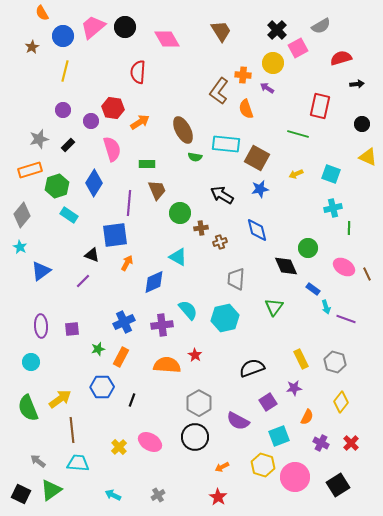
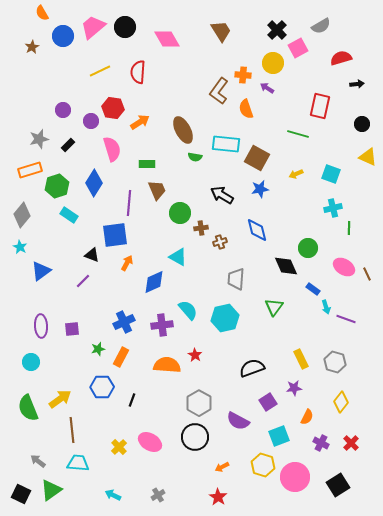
yellow line at (65, 71): moved 35 px right; rotated 50 degrees clockwise
